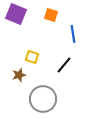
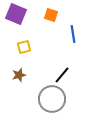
yellow square: moved 8 px left, 10 px up; rotated 32 degrees counterclockwise
black line: moved 2 px left, 10 px down
gray circle: moved 9 px right
